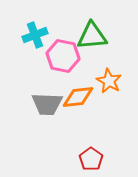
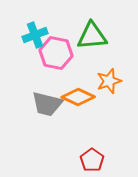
pink hexagon: moved 7 px left, 3 px up
orange star: rotated 25 degrees clockwise
orange diamond: rotated 32 degrees clockwise
gray trapezoid: rotated 12 degrees clockwise
red pentagon: moved 1 px right, 1 px down
